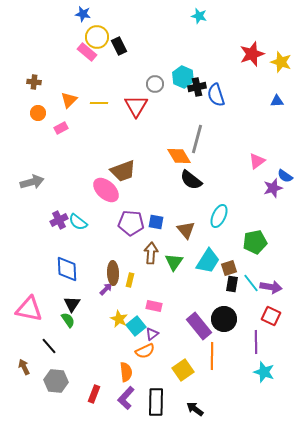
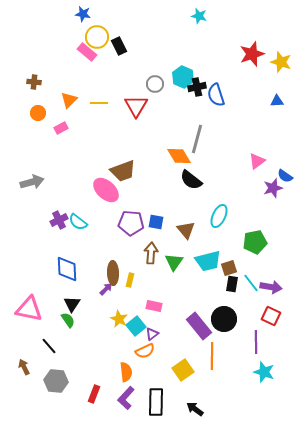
cyan trapezoid at (208, 261): rotated 44 degrees clockwise
